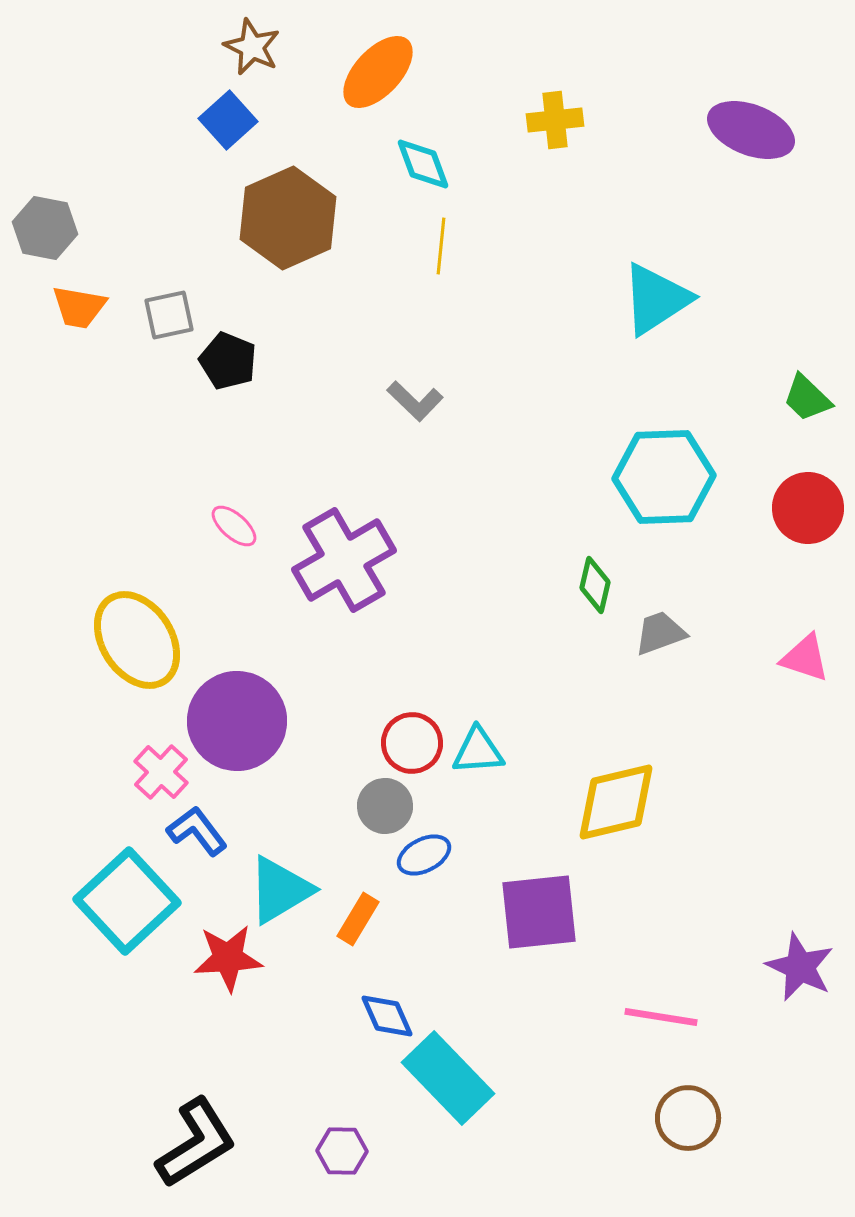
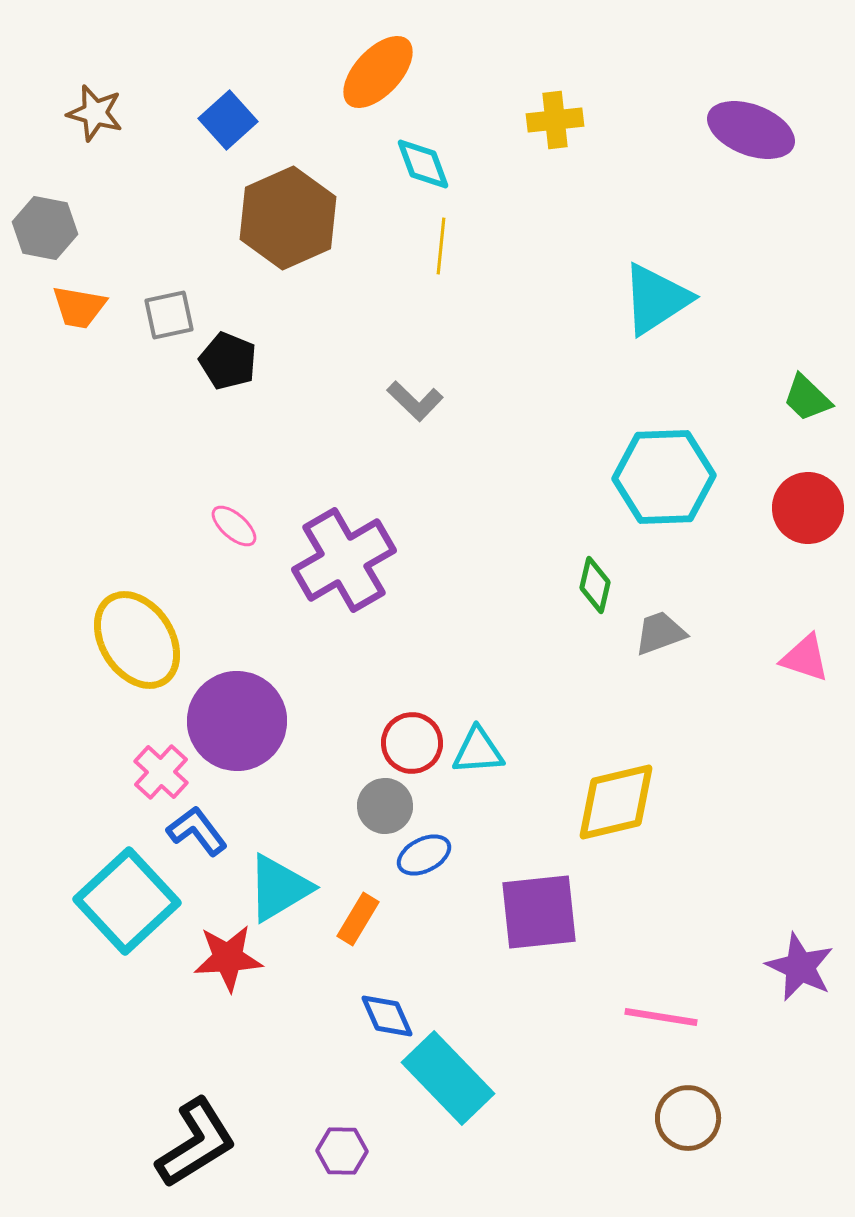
brown star at (252, 47): moved 157 px left, 66 px down; rotated 10 degrees counterclockwise
cyan triangle at (280, 890): moved 1 px left, 2 px up
